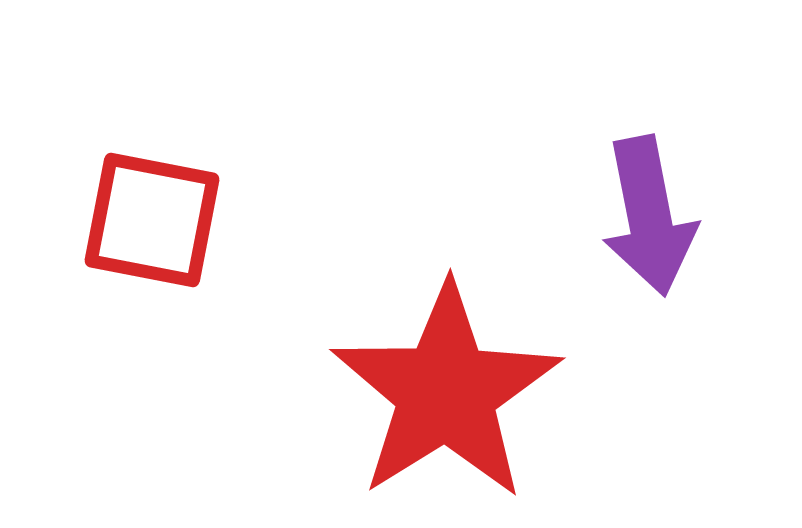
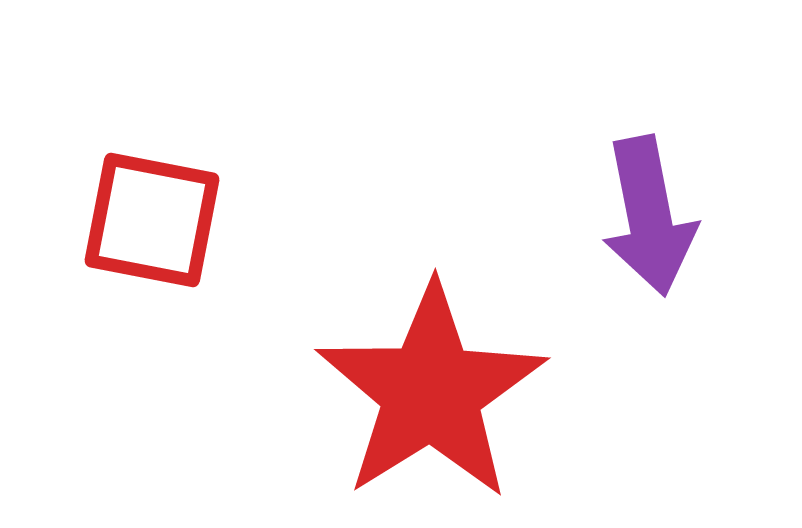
red star: moved 15 px left
